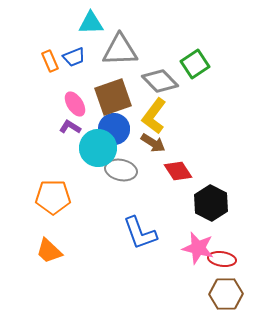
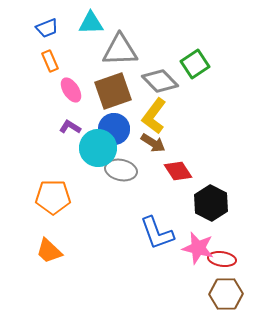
blue trapezoid: moved 27 px left, 29 px up
brown square: moved 6 px up
pink ellipse: moved 4 px left, 14 px up
blue L-shape: moved 17 px right
